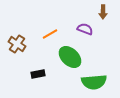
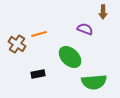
orange line: moved 11 px left; rotated 14 degrees clockwise
